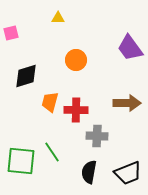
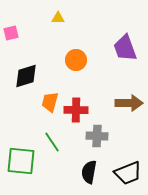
purple trapezoid: moved 5 px left; rotated 16 degrees clockwise
brown arrow: moved 2 px right
green line: moved 10 px up
